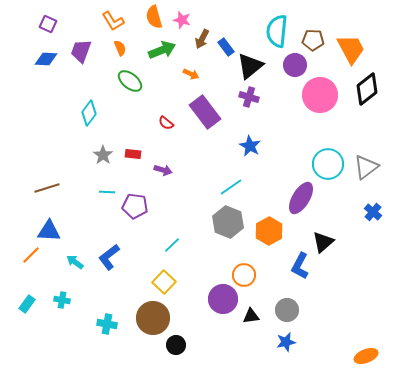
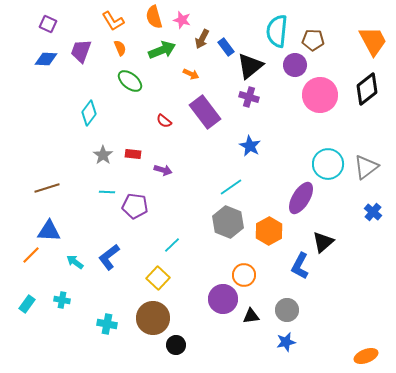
orange trapezoid at (351, 49): moved 22 px right, 8 px up
red semicircle at (166, 123): moved 2 px left, 2 px up
yellow square at (164, 282): moved 6 px left, 4 px up
